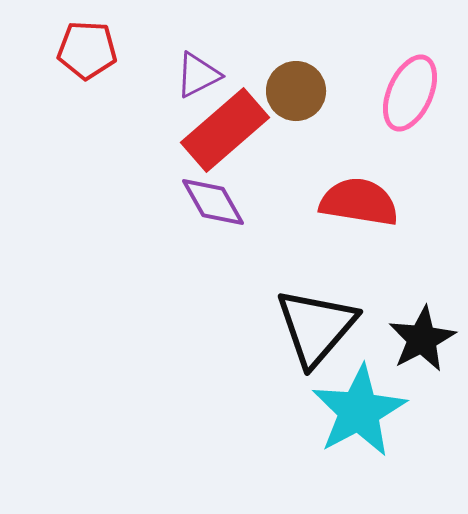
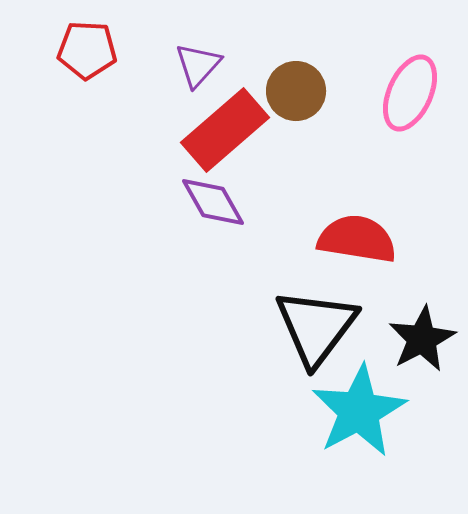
purple triangle: moved 10 px up; rotated 21 degrees counterclockwise
red semicircle: moved 2 px left, 37 px down
black triangle: rotated 4 degrees counterclockwise
